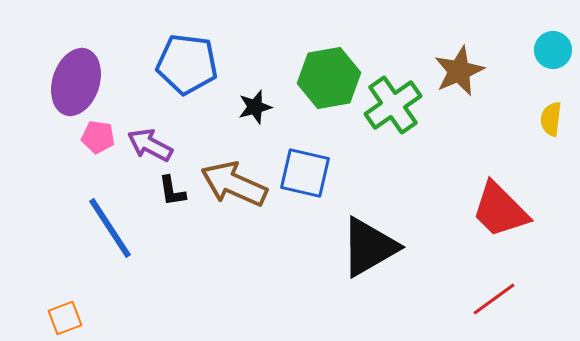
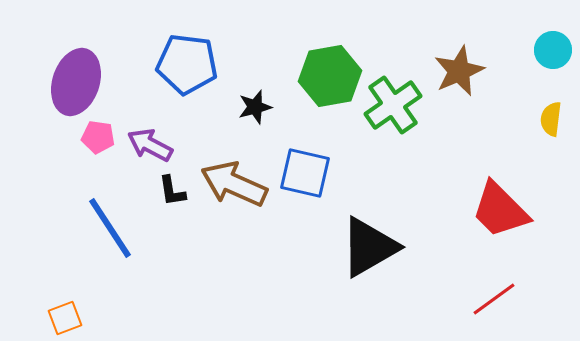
green hexagon: moved 1 px right, 2 px up
